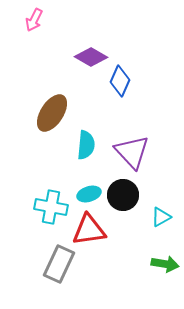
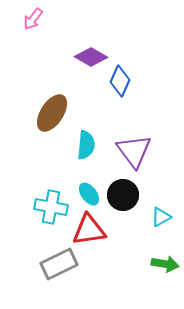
pink arrow: moved 1 px left, 1 px up; rotated 10 degrees clockwise
purple triangle: moved 2 px right, 1 px up; rotated 6 degrees clockwise
cyan ellipse: rotated 70 degrees clockwise
gray rectangle: rotated 39 degrees clockwise
